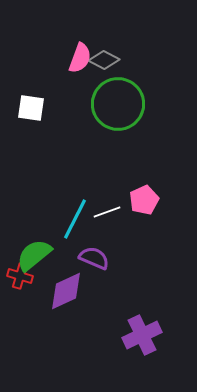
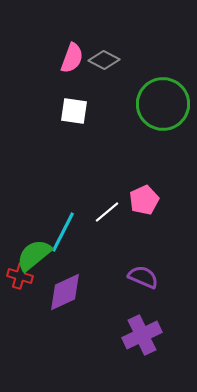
pink semicircle: moved 8 px left
green circle: moved 45 px right
white square: moved 43 px right, 3 px down
white line: rotated 20 degrees counterclockwise
cyan line: moved 12 px left, 13 px down
purple semicircle: moved 49 px right, 19 px down
purple diamond: moved 1 px left, 1 px down
